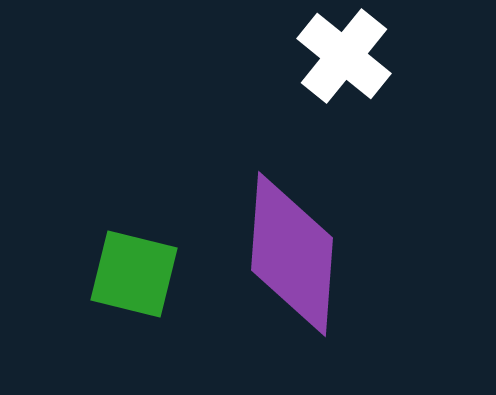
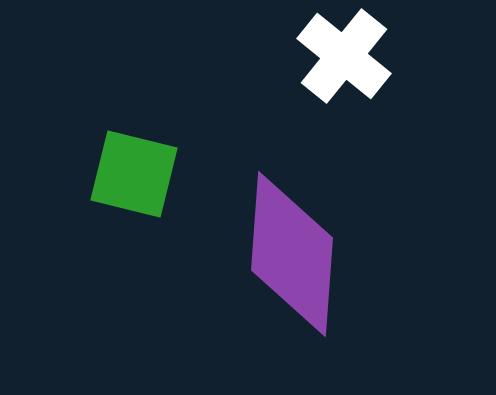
green square: moved 100 px up
